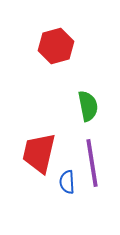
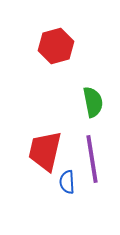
green semicircle: moved 5 px right, 4 px up
red trapezoid: moved 6 px right, 2 px up
purple line: moved 4 px up
